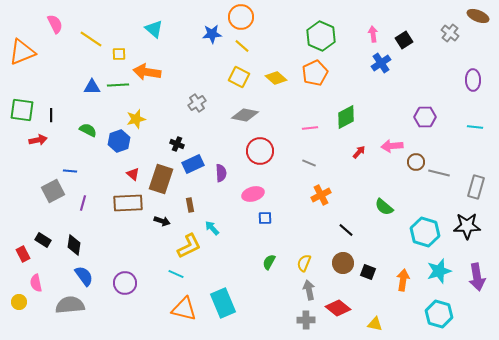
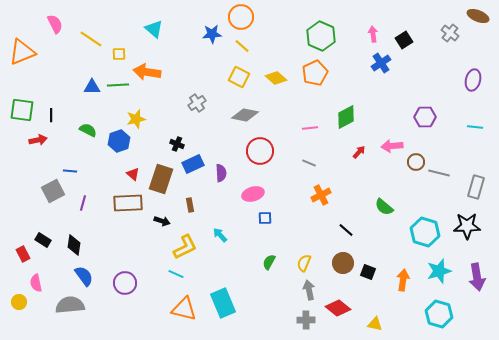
purple ellipse at (473, 80): rotated 15 degrees clockwise
cyan arrow at (212, 228): moved 8 px right, 7 px down
yellow L-shape at (189, 246): moved 4 px left, 1 px down
